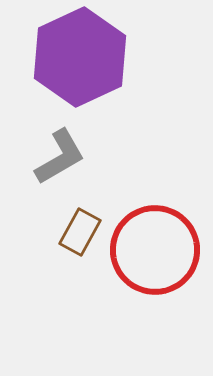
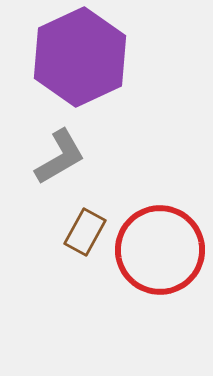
brown rectangle: moved 5 px right
red circle: moved 5 px right
